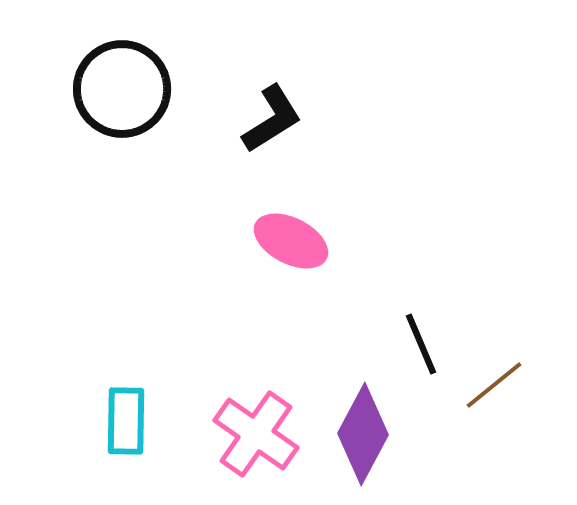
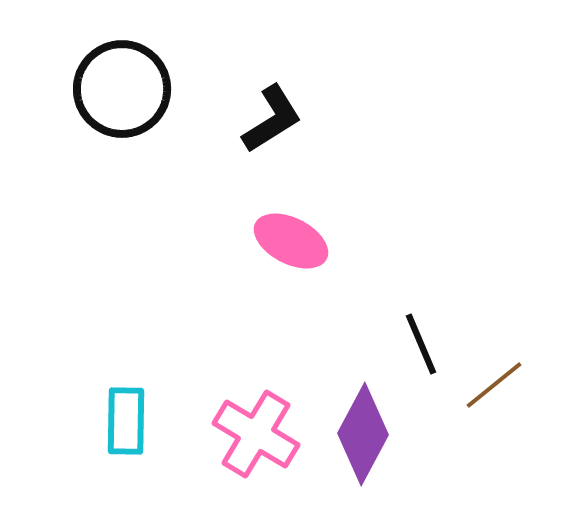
pink cross: rotated 4 degrees counterclockwise
